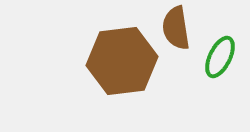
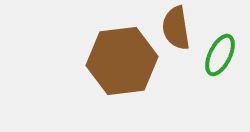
green ellipse: moved 2 px up
